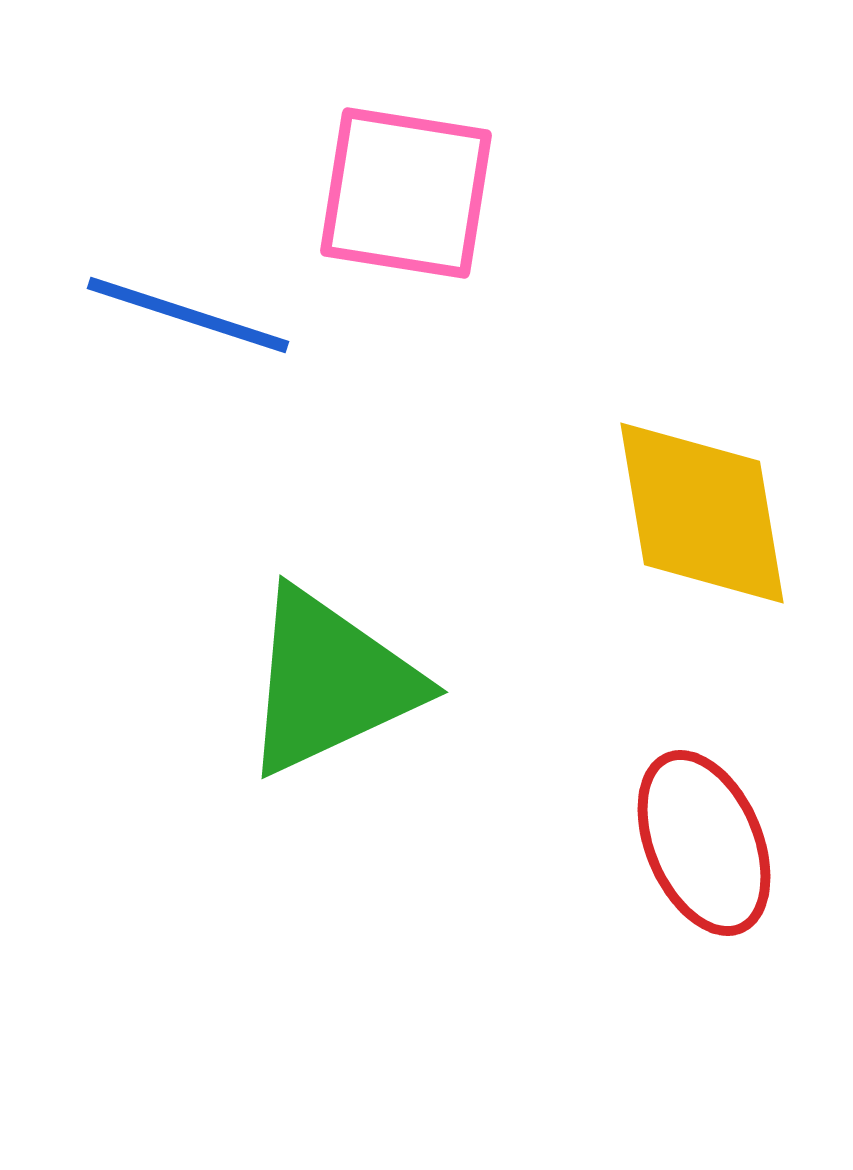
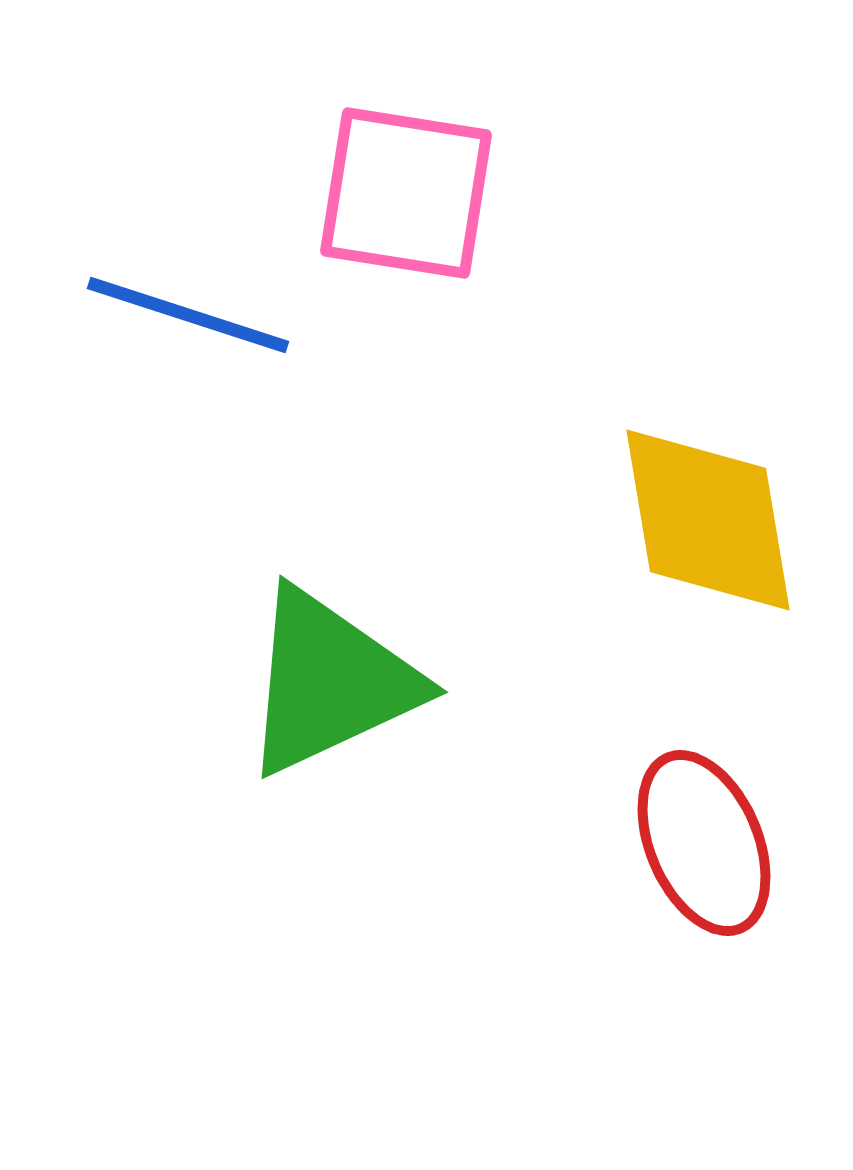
yellow diamond: moved 6 px right, 7 px down
